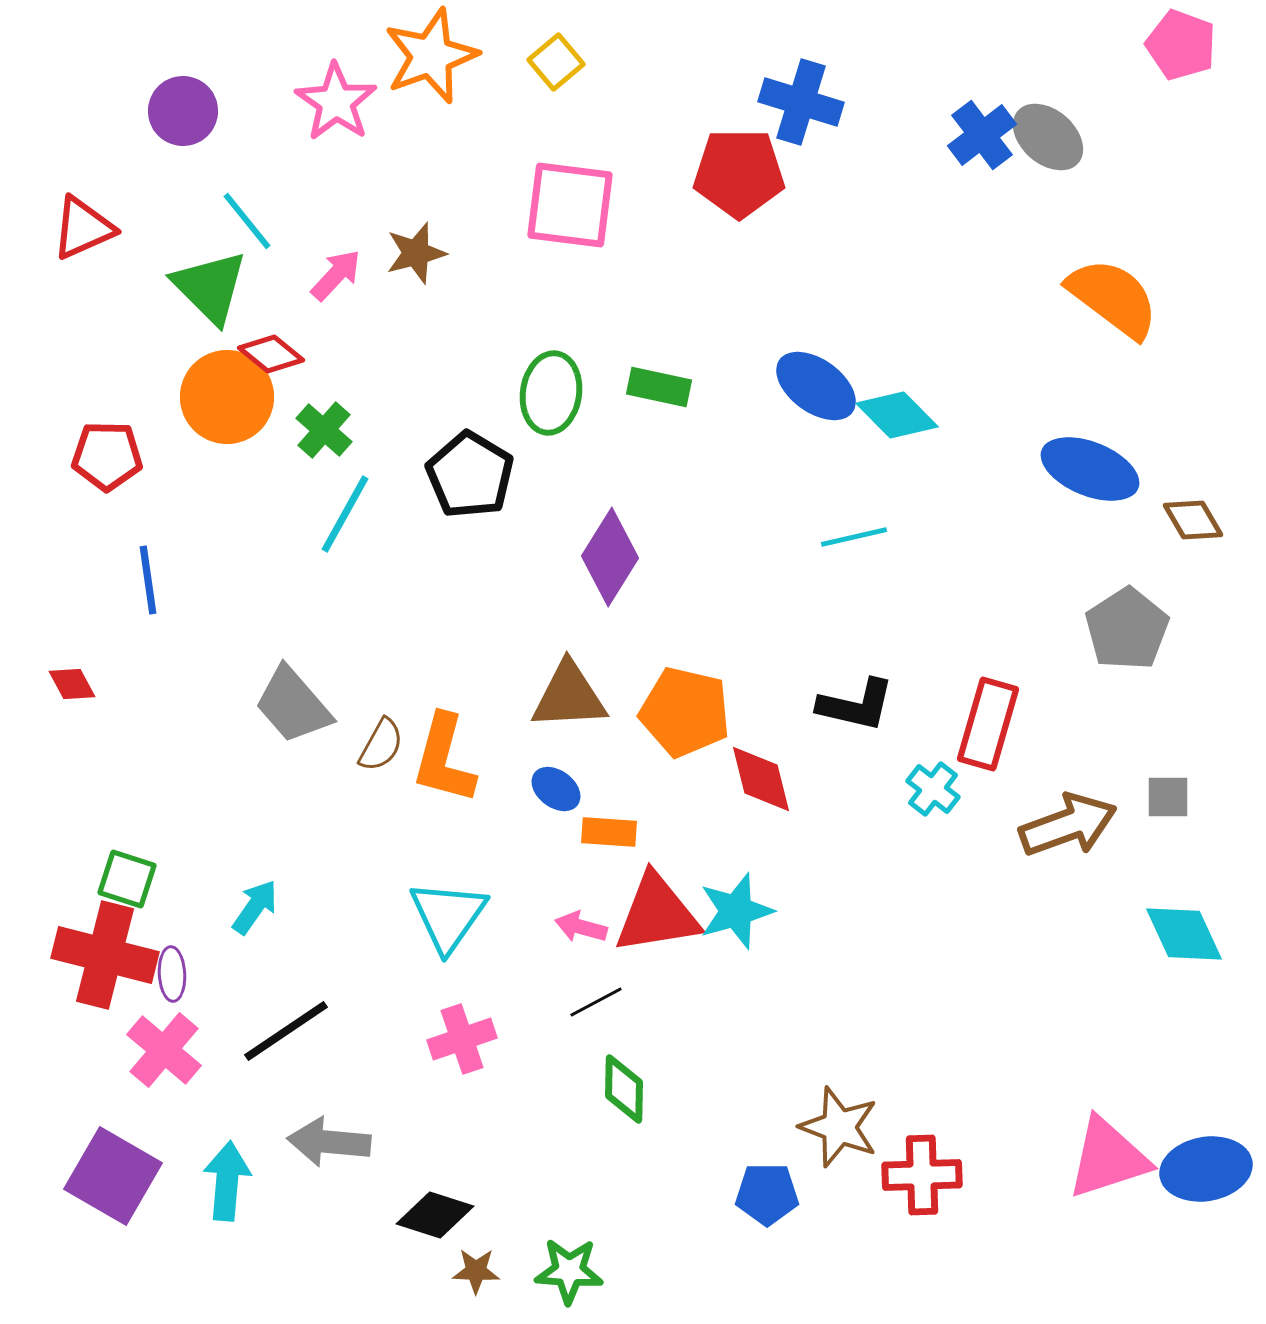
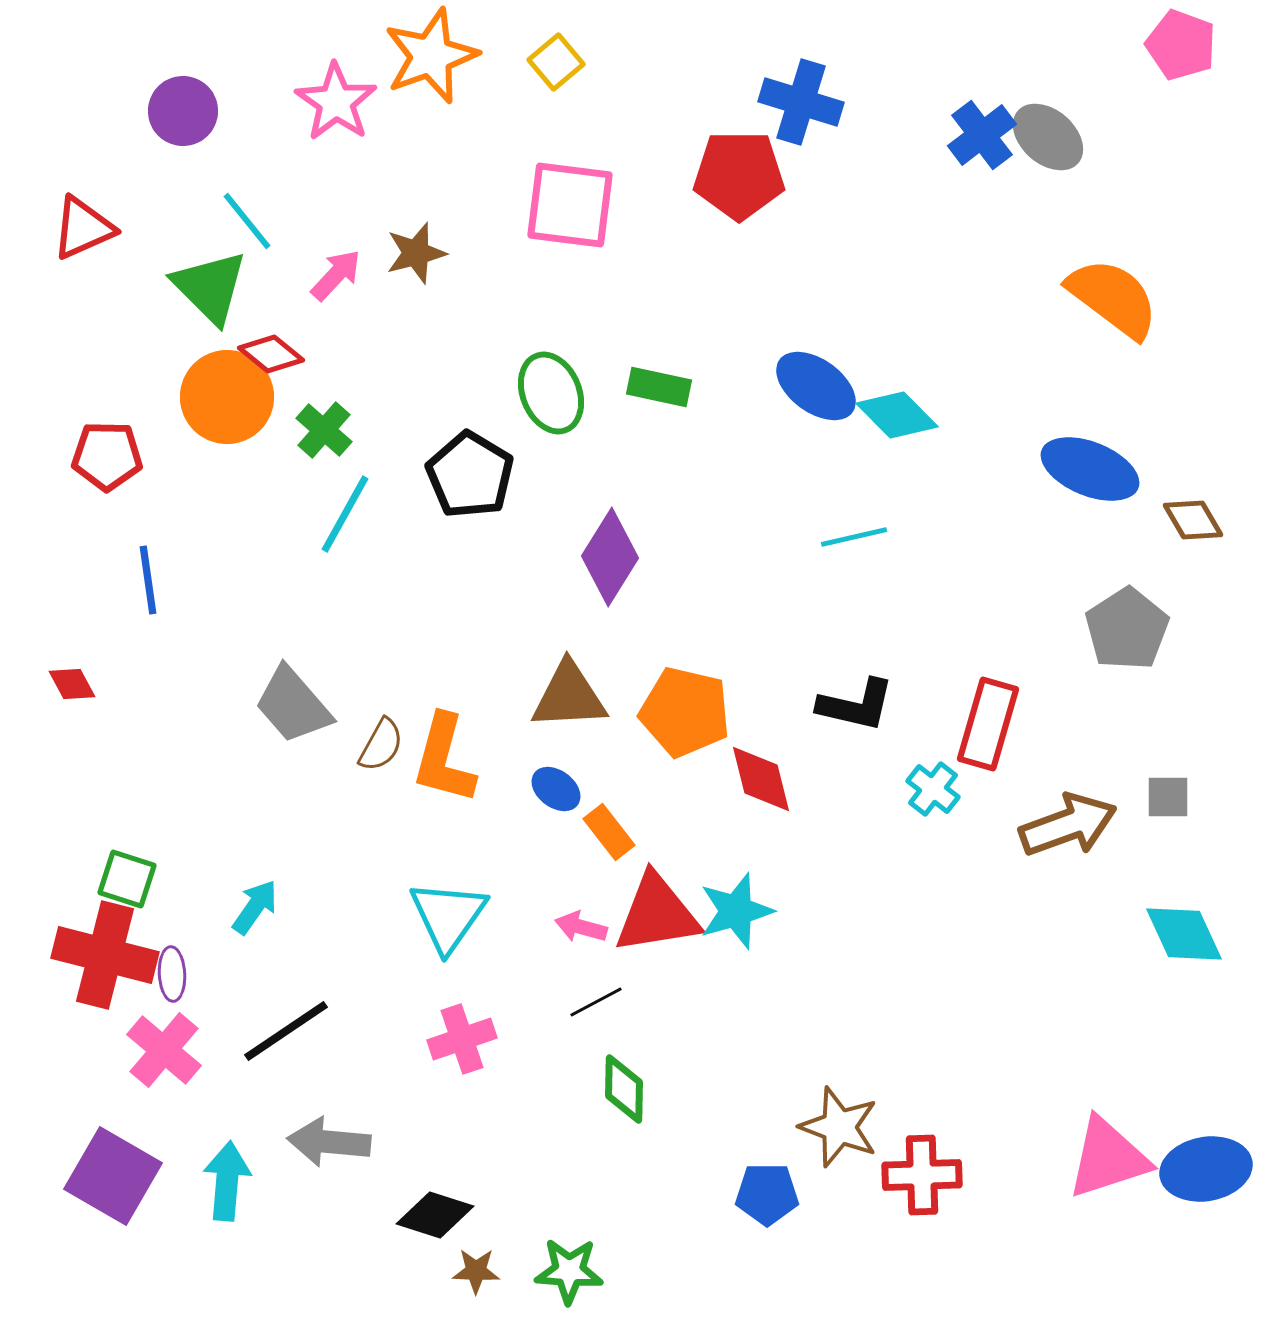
red pentagon at (739, 173): moved 2 px down
green ellipse at (551, 393): rotated 30 degrees counterclockwise
orange rectangle at (609, 832): rotated 48 degrees clockwise
